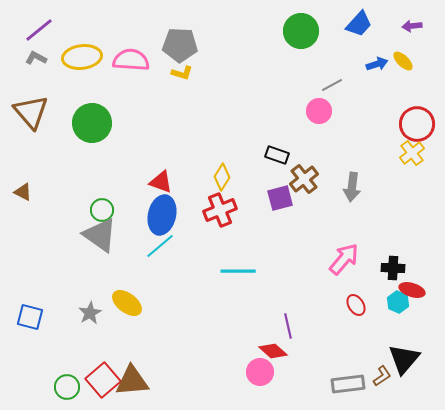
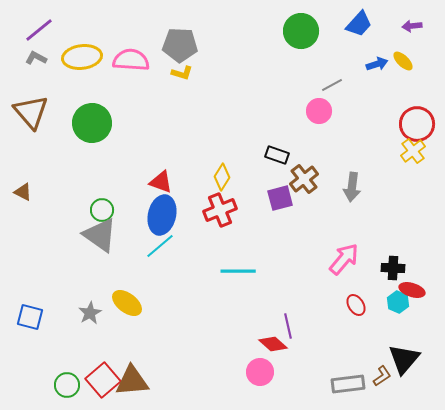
yellow cross at (412, 153): moved 1 px right, 2 px up
red diamond at (273, 351): moved 7 px up
green circle at (67, 387): moved 2 px up
